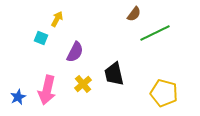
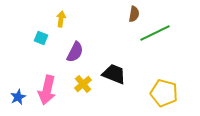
brown semicircle: rotated 28 degrees counterclockwise
yellow arrow: moved 4 px right; rotated 21 degrees counterclockwise
black trapezoid: rotated 125 degrees clockwise
